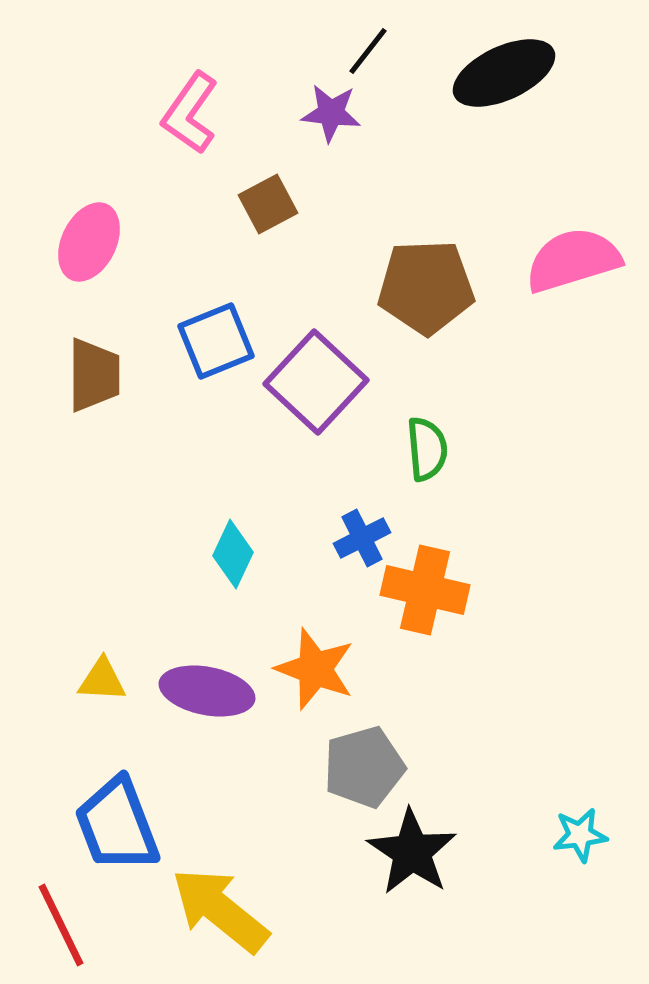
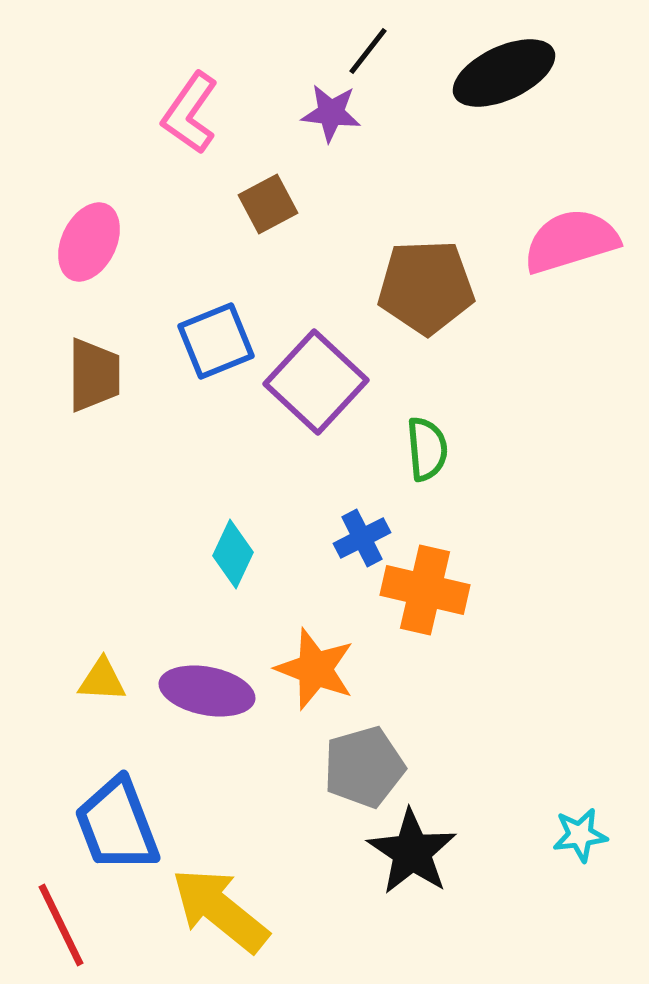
pink semicircle: moved 2 px left, 19 px up
